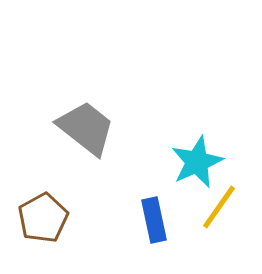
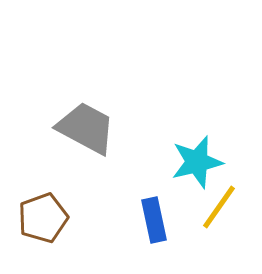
gray trapezoid: rotated 10 degrees counterclockwise
cyan star: rotated 10 degrees clockwise
brown pentagon: rotated 9 degrees clockwise
